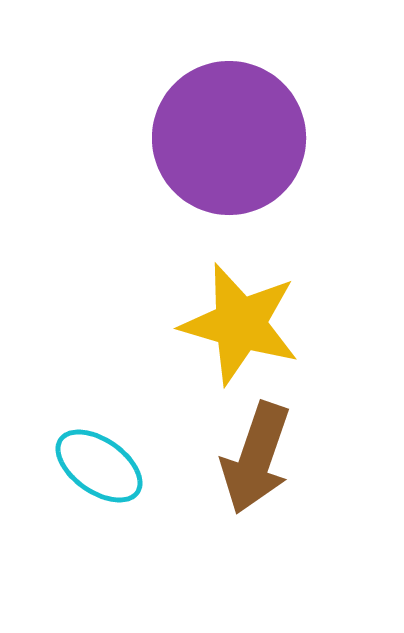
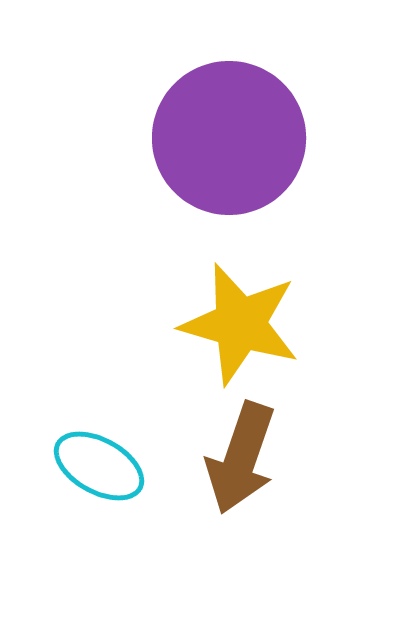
brown arrow: moved 15 px left
cyan ellipse: rotated 6 degrees counterclockwise
